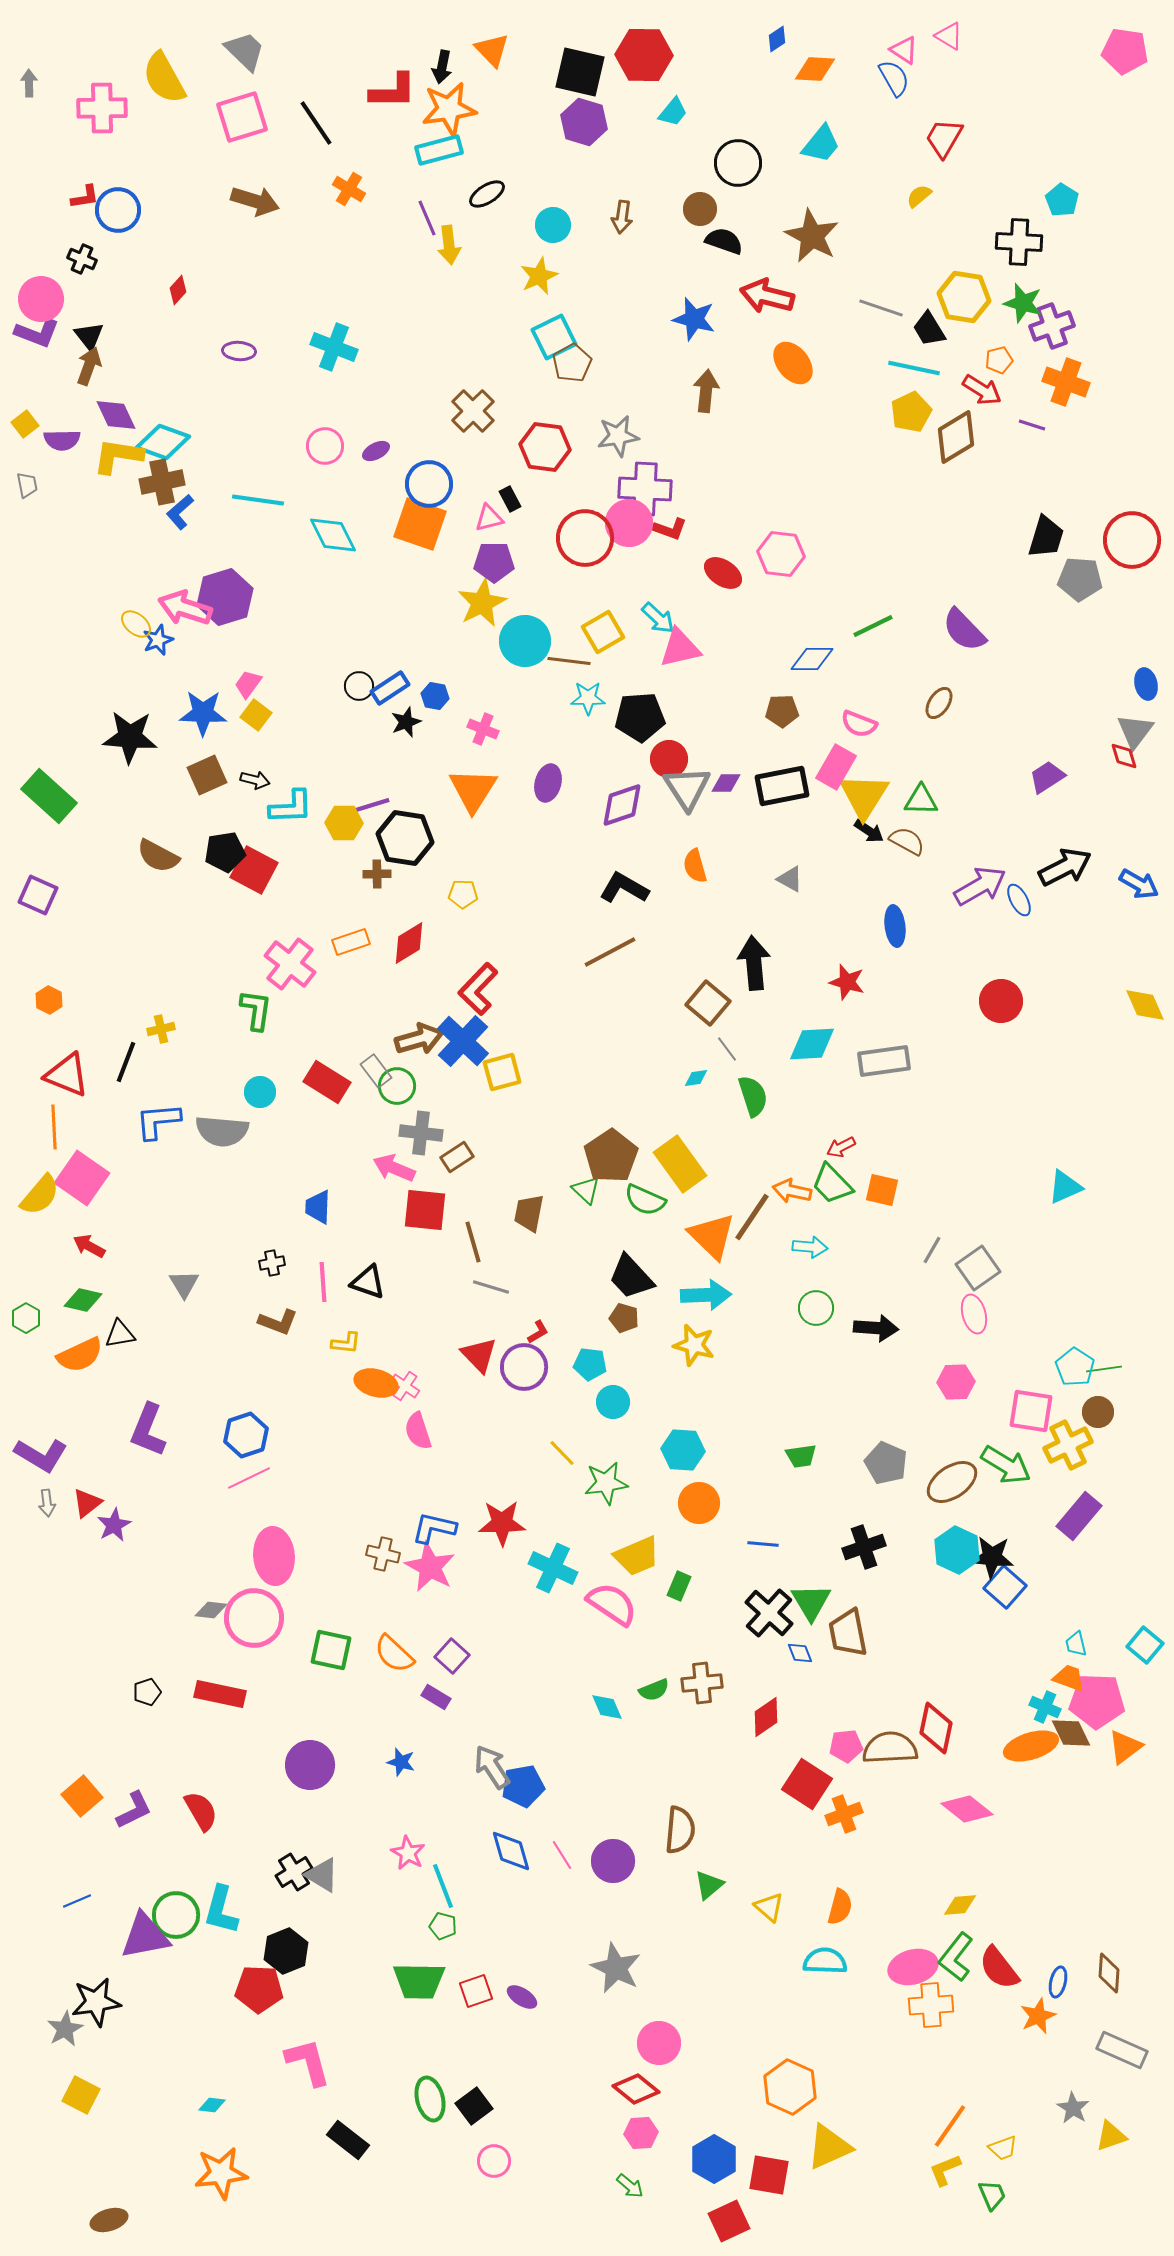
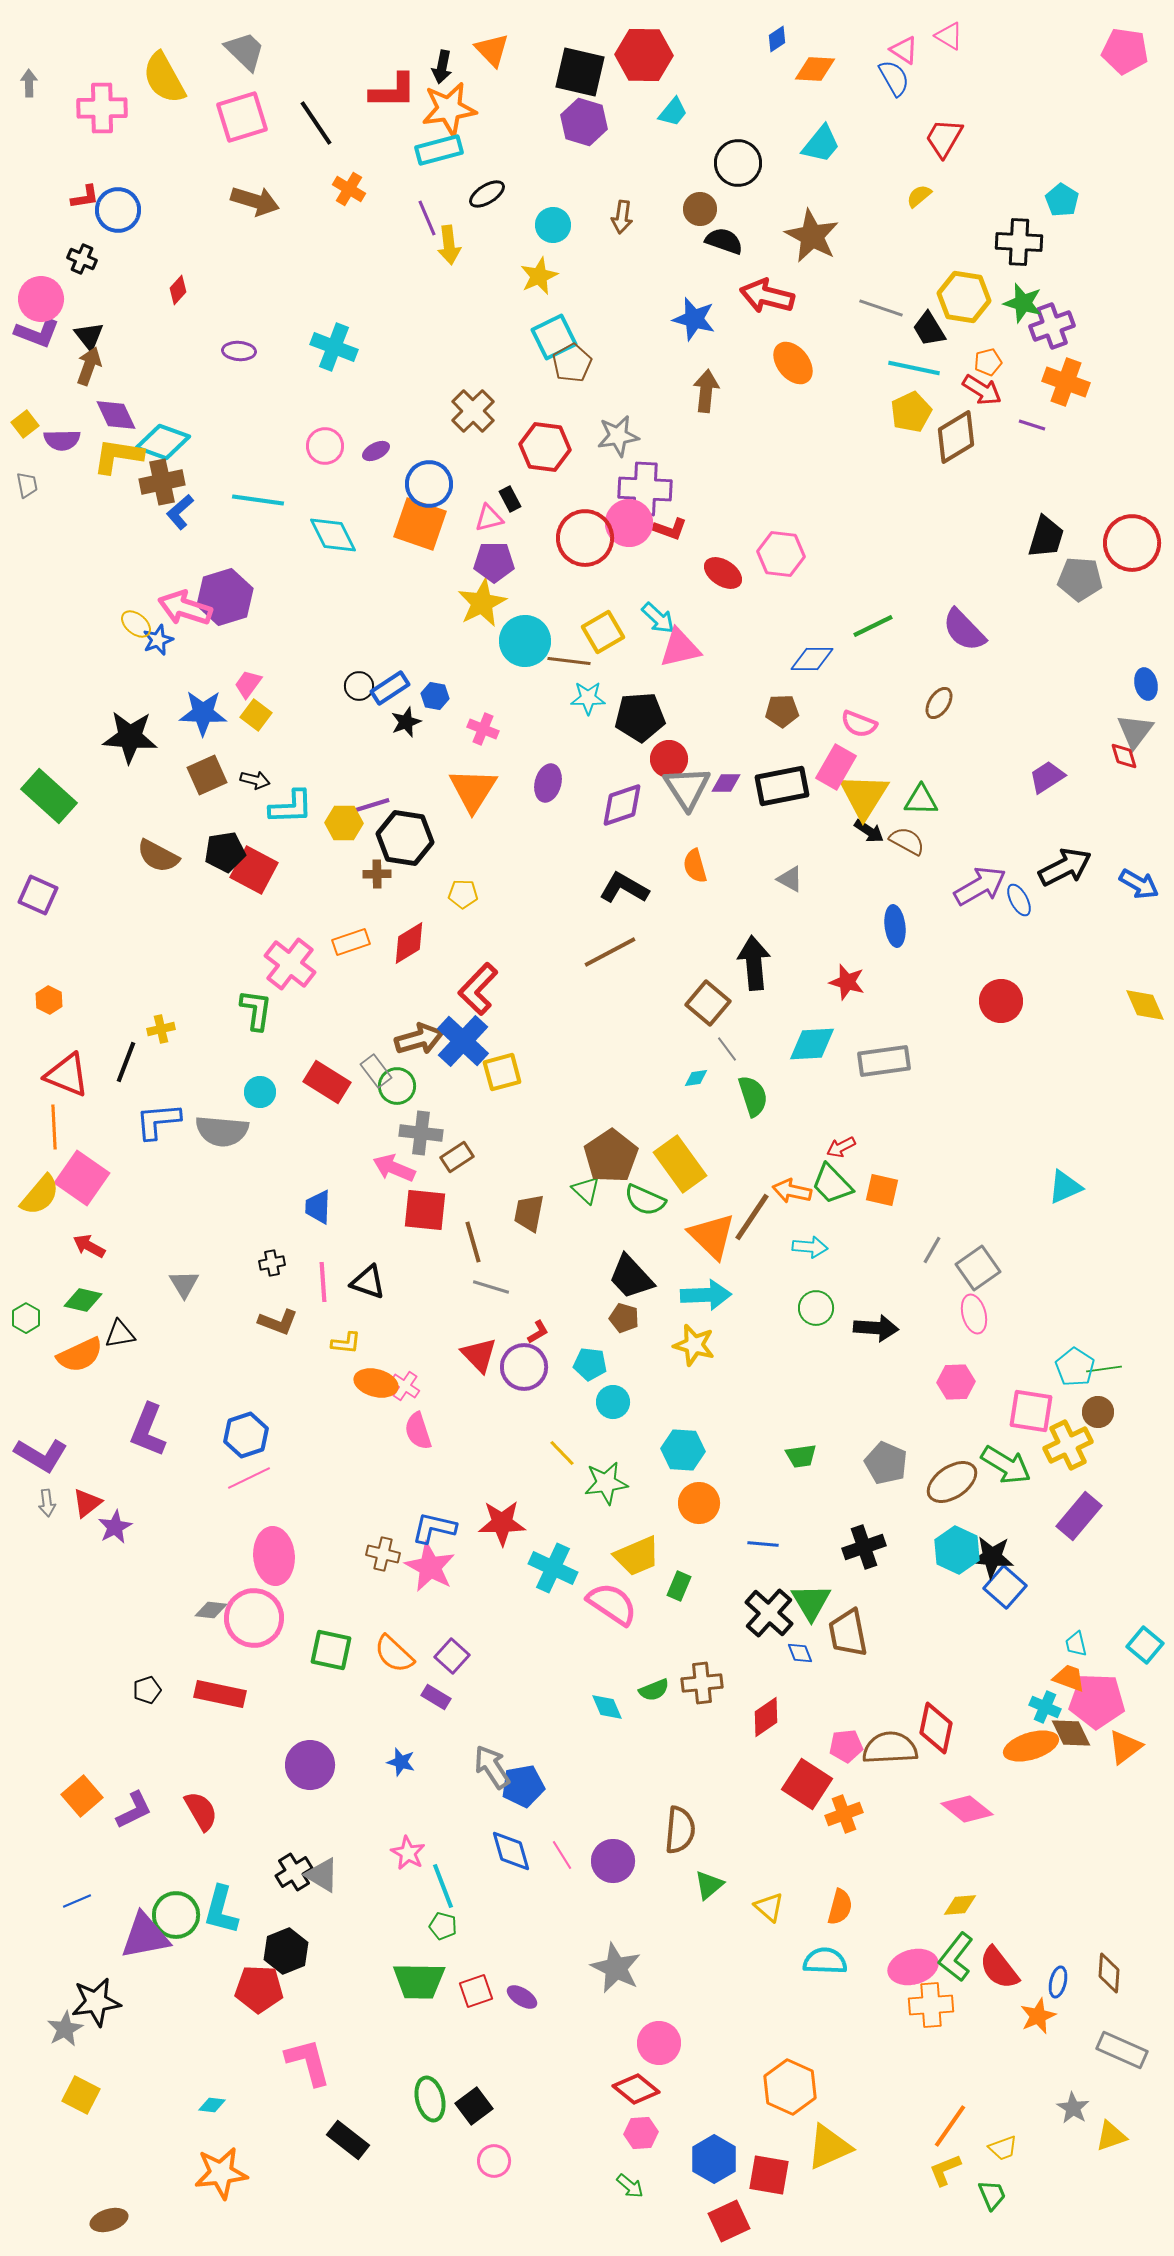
orange pentagon at (999, 360): moved 11 px left, 2 px down
red circle at (1132, 540): moved 3 px down
purple star at (114, 1525): moved 1 px right, 2 px down
black pentagon at (147, 1692): moved 2 px up
